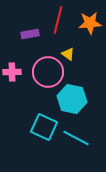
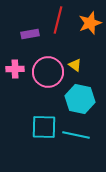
orange star: rotated 15 degrees counterclockwise
yellow triangle: moved 7 px right, 11 px down
pink cross: moved 3 px right, 3 px up
cyan hexagon: moved 8 px right
cyan square: rotated 24 degrees counterclockwise
cyan line: moved 3 px up; rotated 16 degrees counterclockwise
